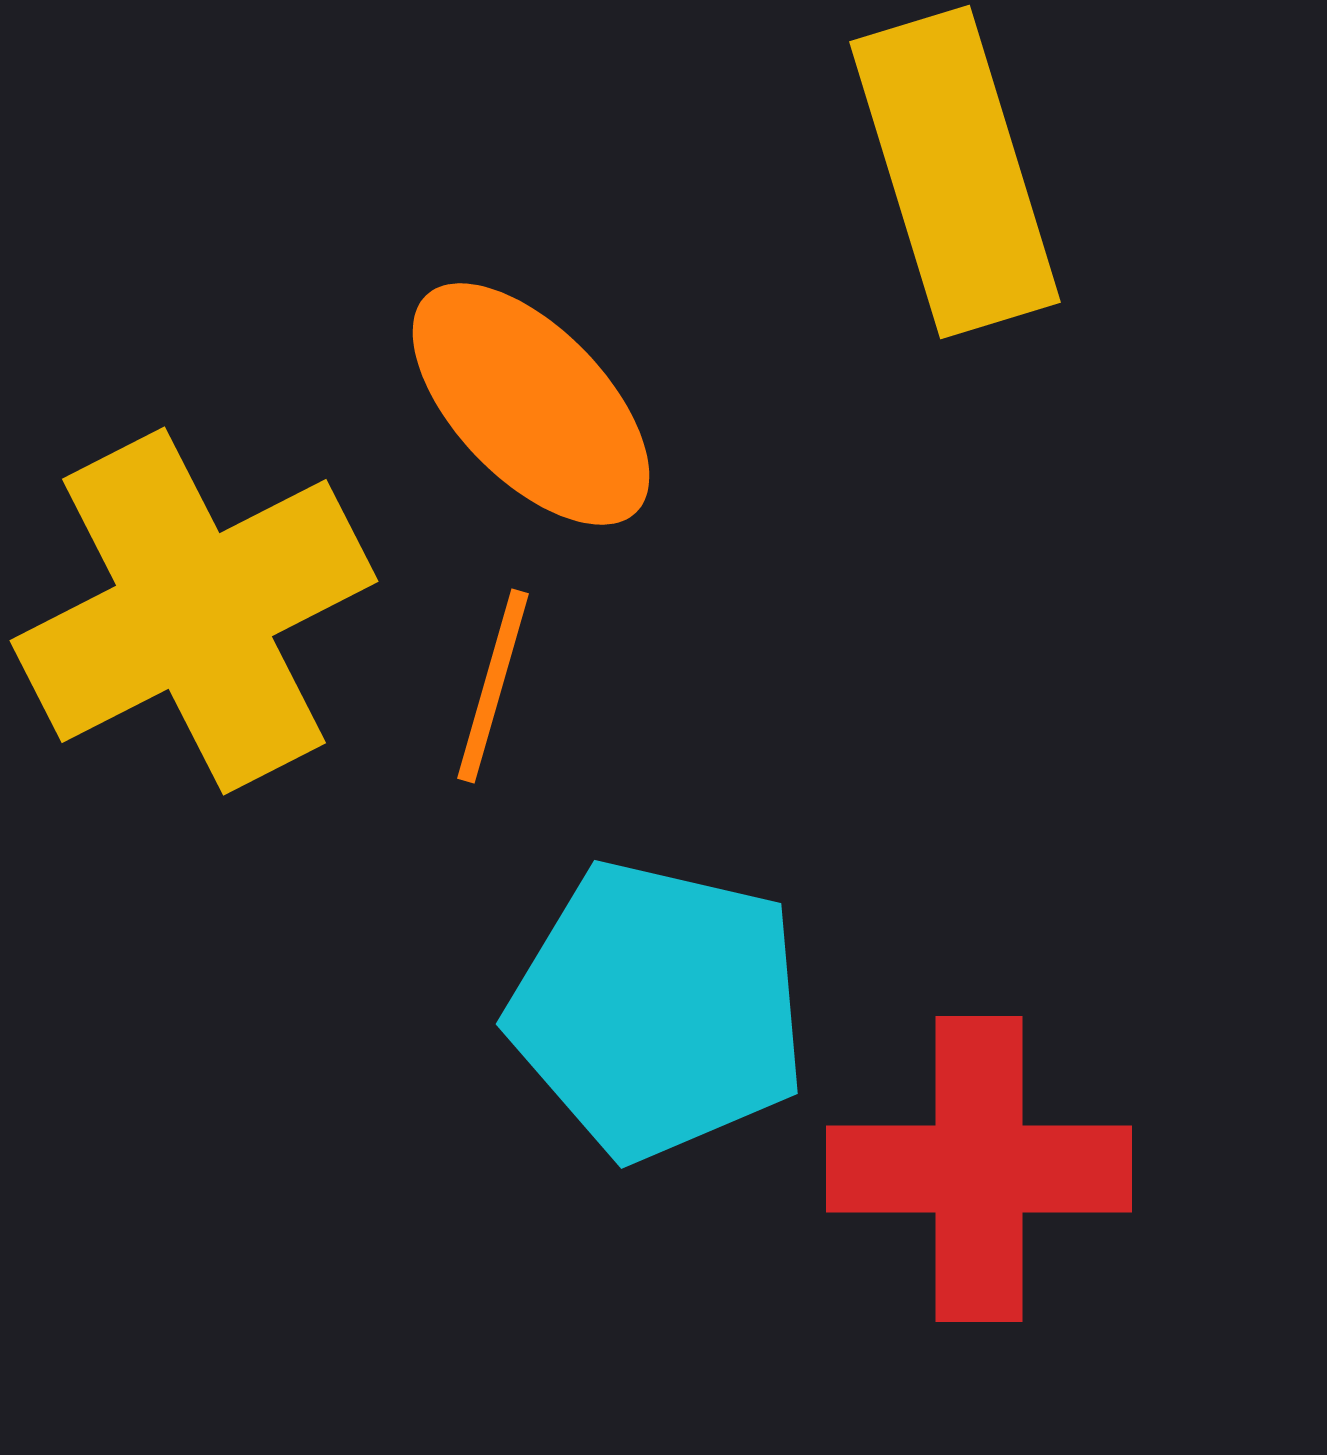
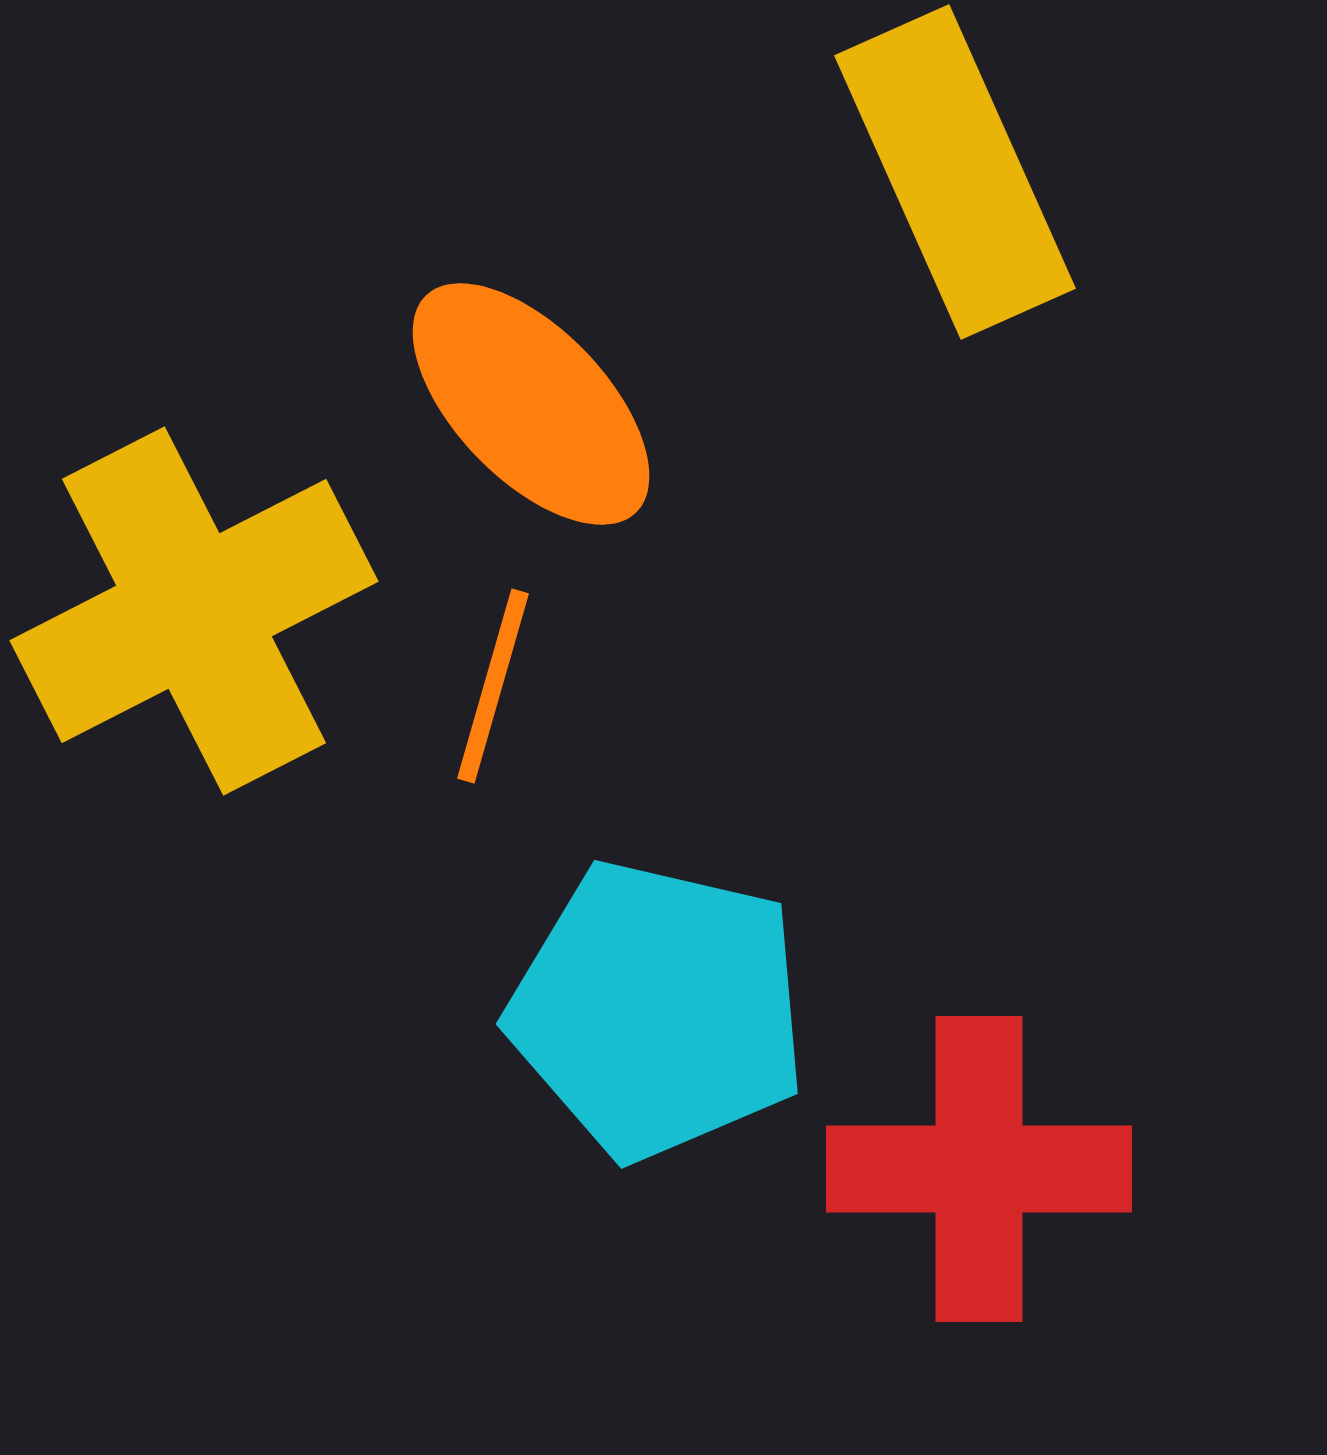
yellow rectangle: rotated 7 degrees counterclockwise
